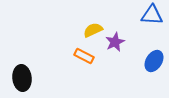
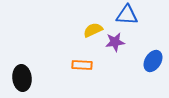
blue triangle: moved 25 px left
purple star: rotated 18 degrees clockwise
orange rectangle: moved 2 px left, 9 px down; rotated 24 degrees counterclockwise
blue ellipse: moved 1 px left
